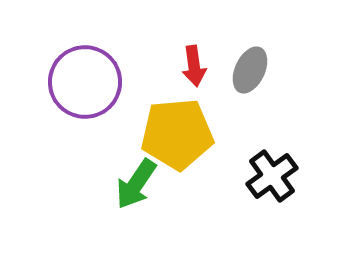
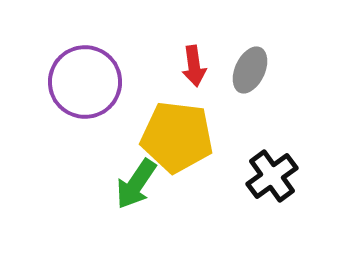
yellow pentagon: moved 3 px down; rotated 12 degrees clockwise
